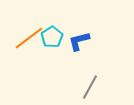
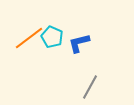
cyan pentagon: rotated 15 degrees counterclockwise
blue L-shape: moved 2 px down
